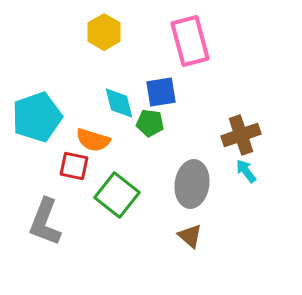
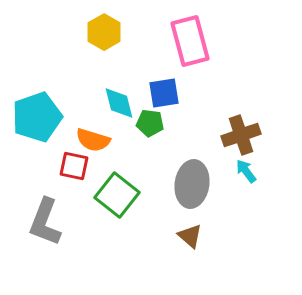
blue square: moved 3 px right, 1 px down
